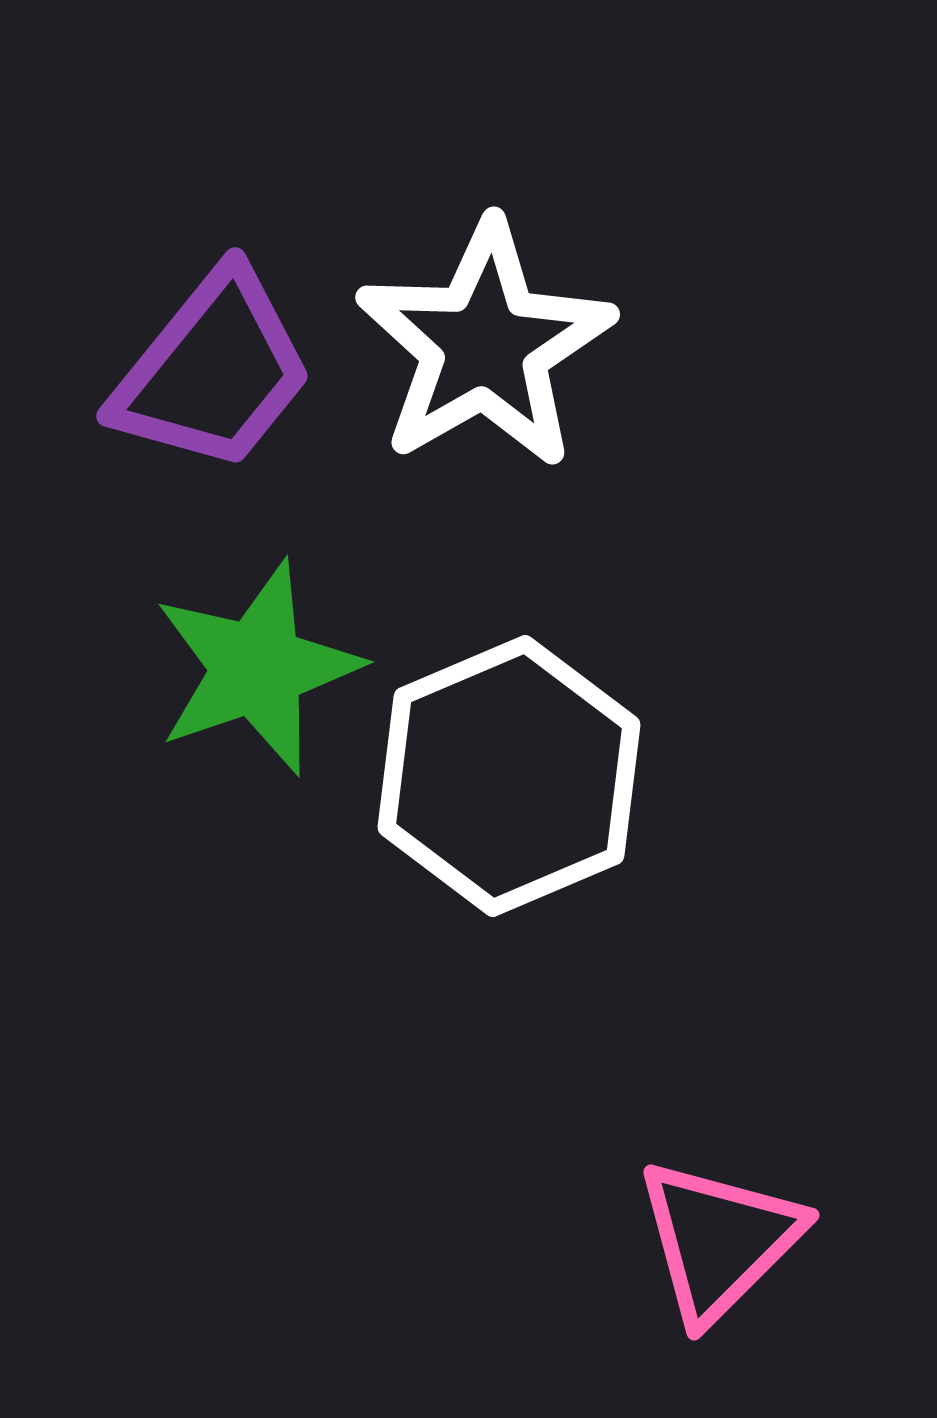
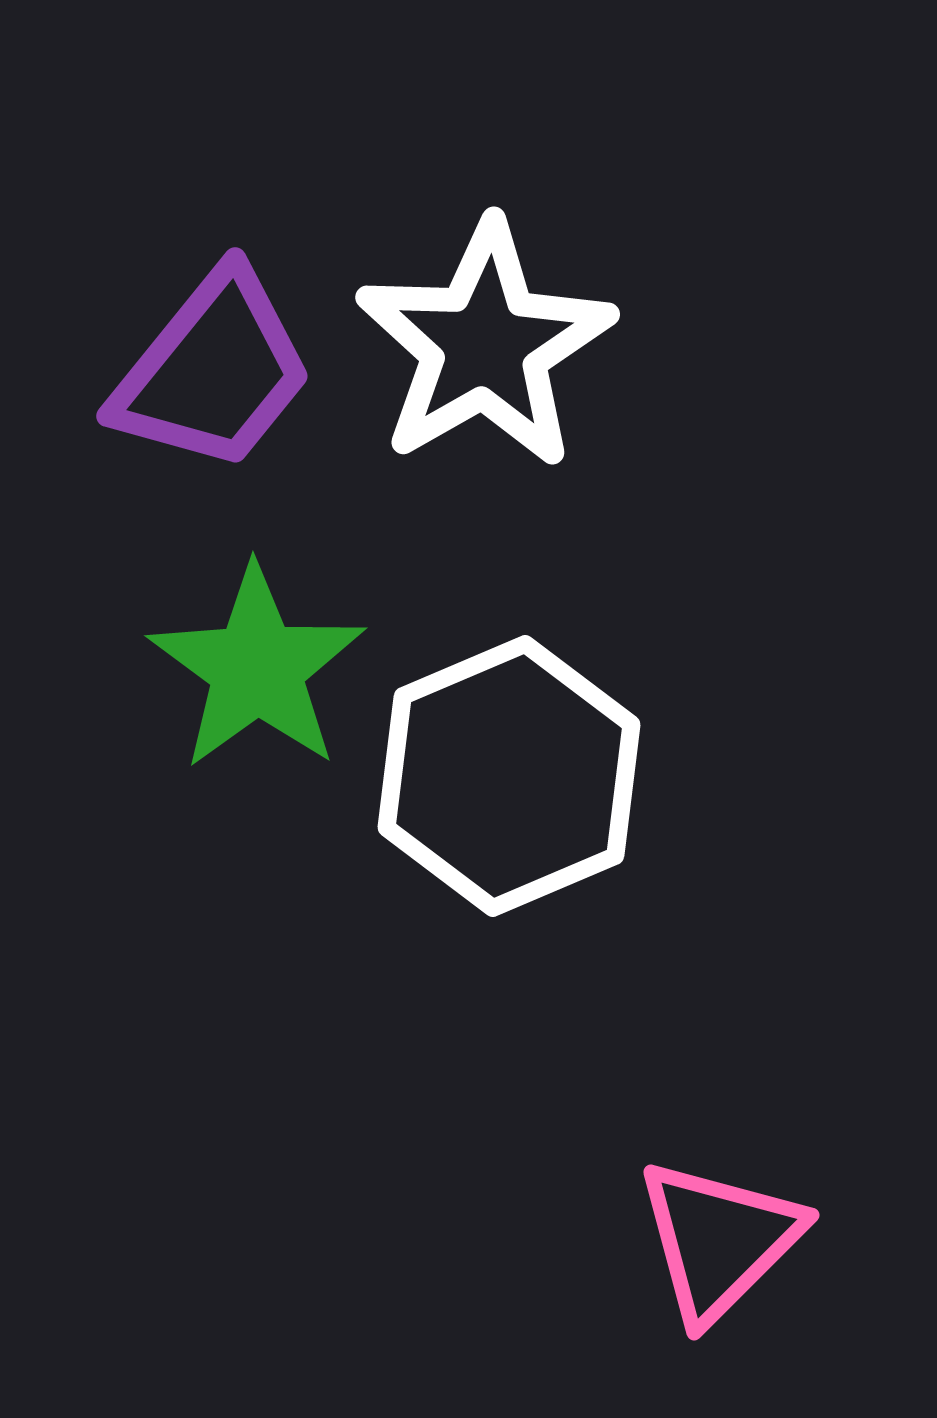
green star: rotated 17 degrees counterclockwise
